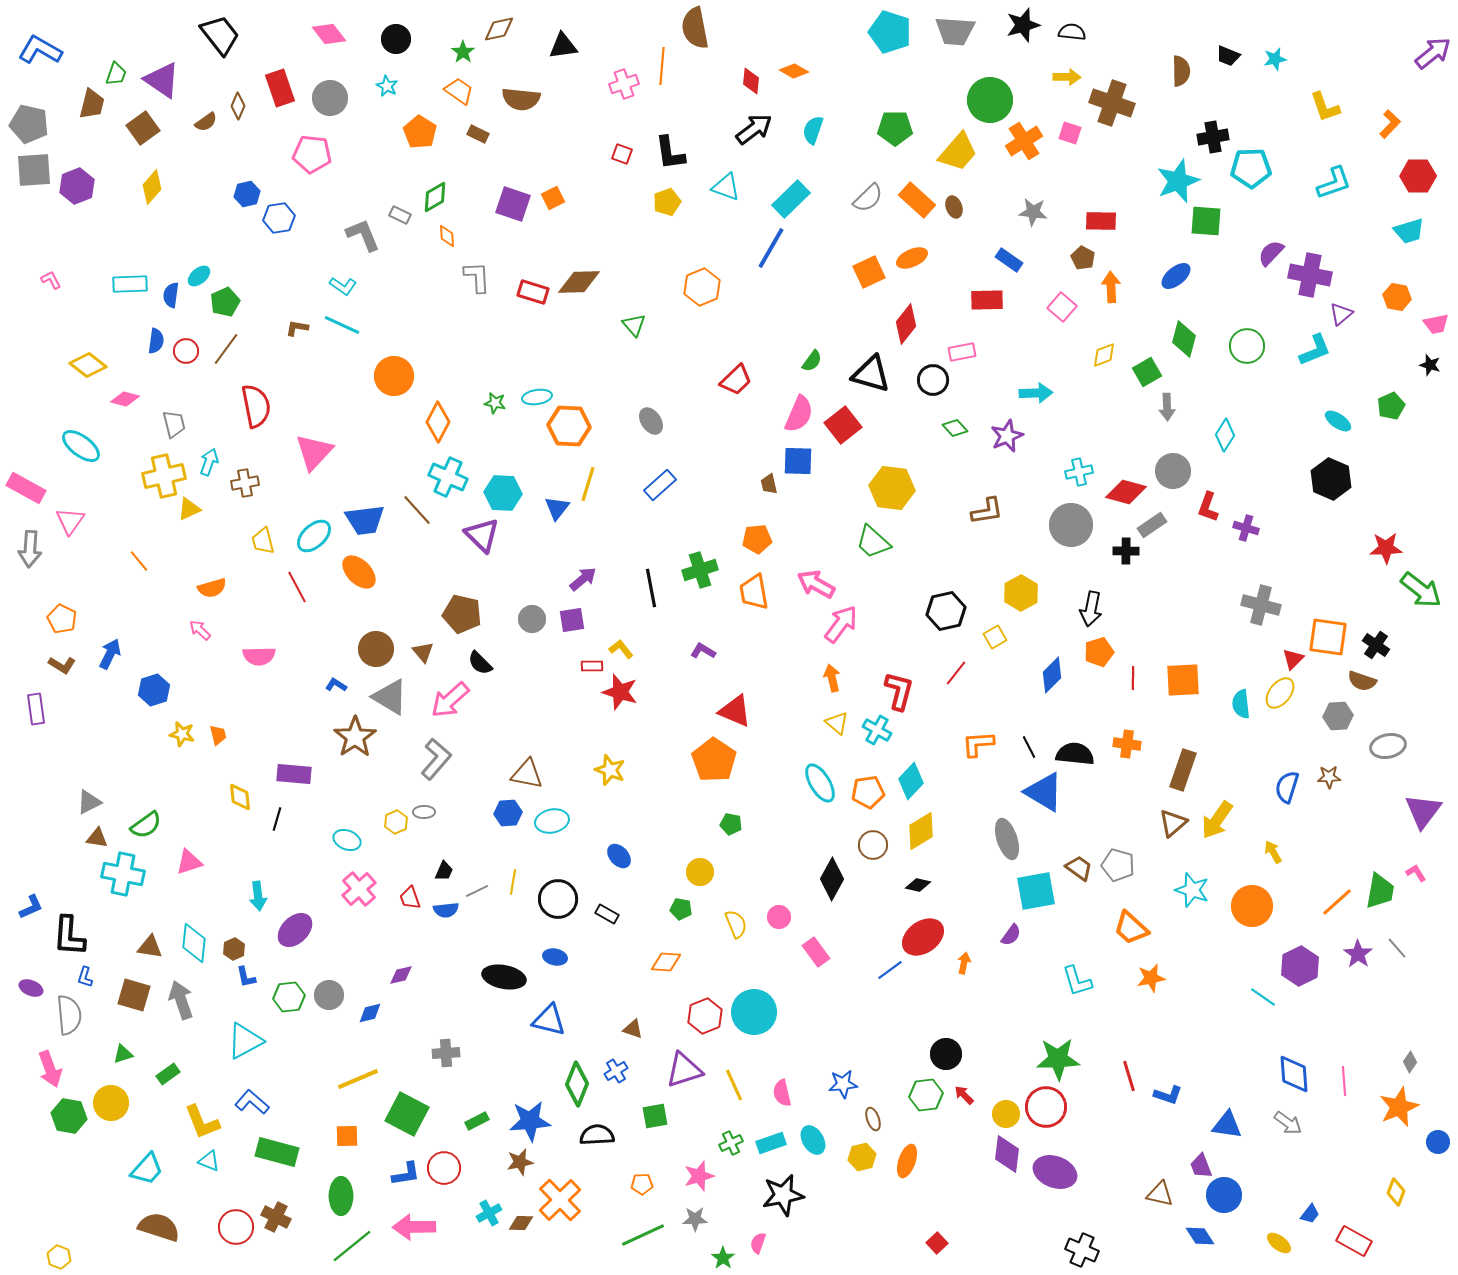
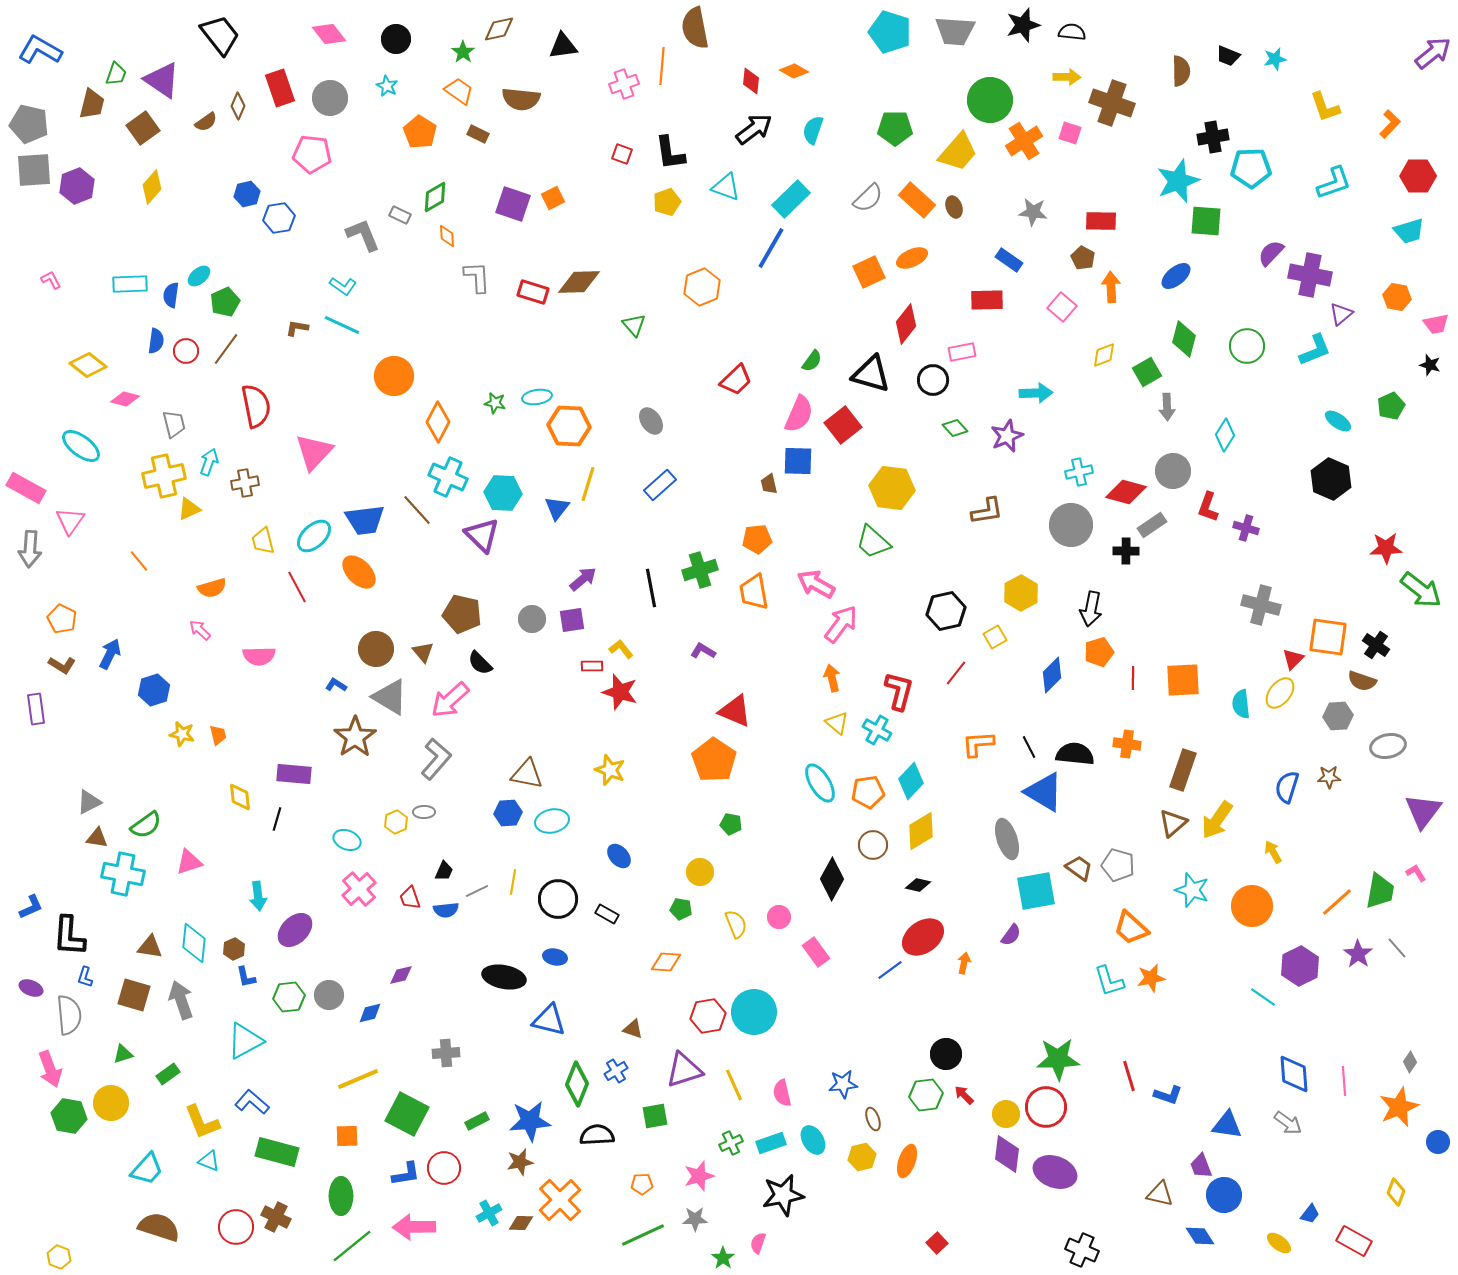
cyan L-shape at (1077, 981): moved 32 px right
red hexagon at (705, 1016): moved 3 px right; rotated 12 degrees clockwise
